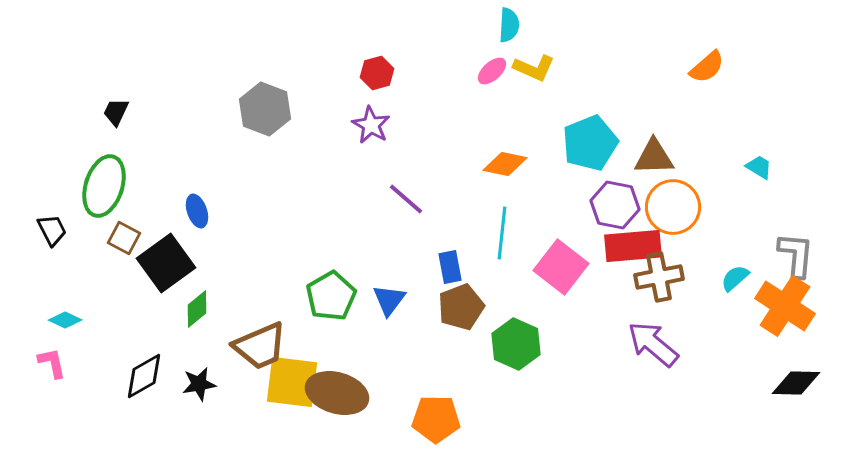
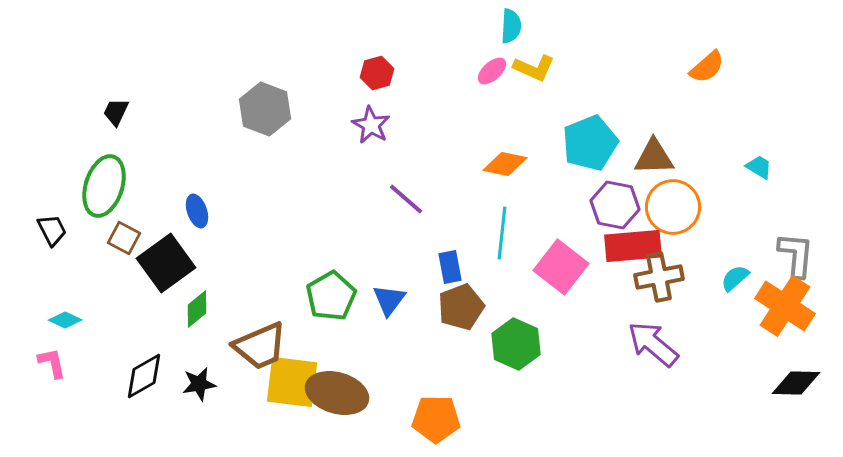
cyan semicircle at (509, 25): moved 2 px right, 1 px down
